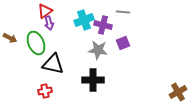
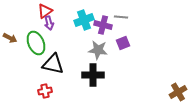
gray line: moved 2 px left, 5 px down
black cross: moved 5 px up
